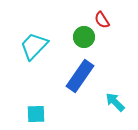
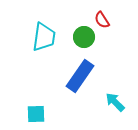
cyan trapezoid: moved 10 px right, 9 px up; rotated 144 degrees clockwise
